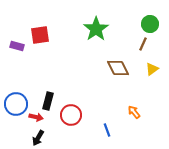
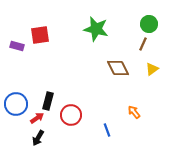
green circle: moved 1 px left
green star: rotated 25 degrees counterclockwise
red arrow: moved 1 px right, 1 px down; rotated 48 degrees counterclockwise
